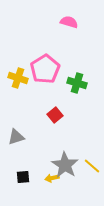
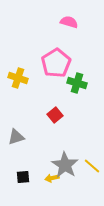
pink pentagon: moved 11 px right, 6 px up
